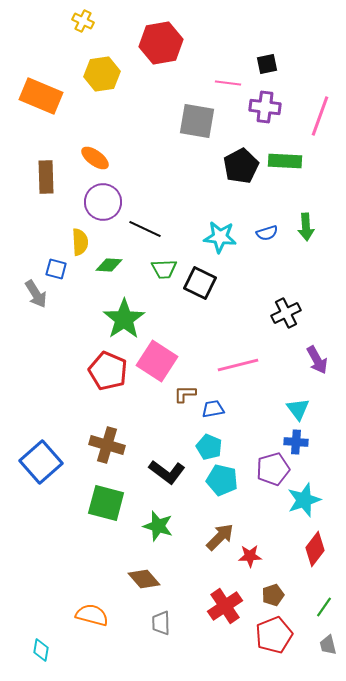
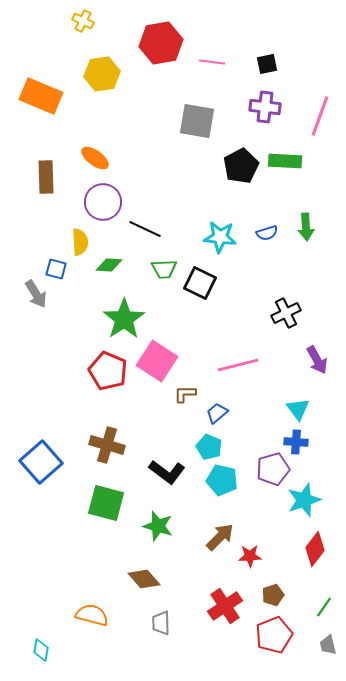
pink line at (228, 83): moved 16 px left, 21 px up
blue trapezoid at (213, 409): moved 4 px right, 4 px down; rotated 30 degrees counterclockwise
